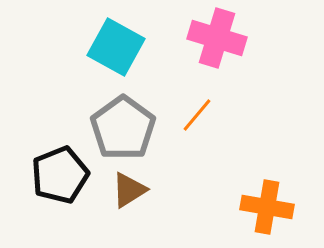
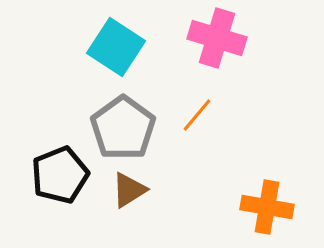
cyan square: rotated 4 degrees clockwise
